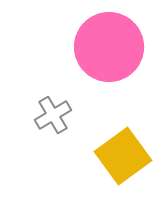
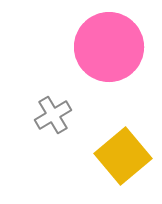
yellow square: rotated 4 degrees counterclockwise
